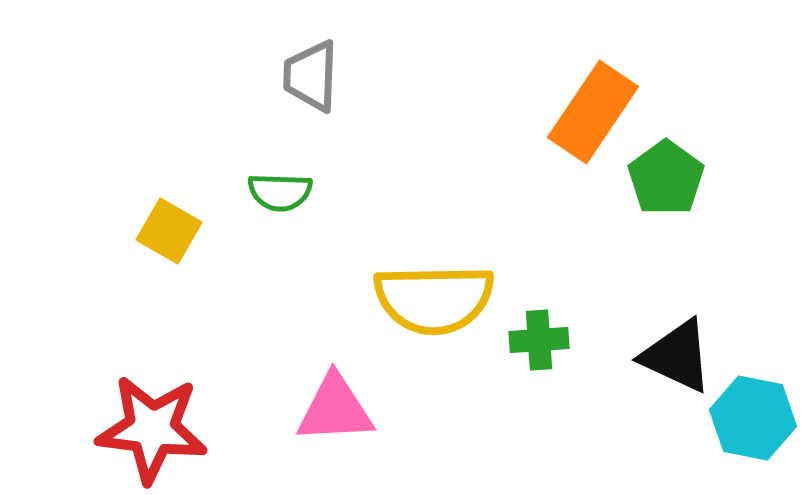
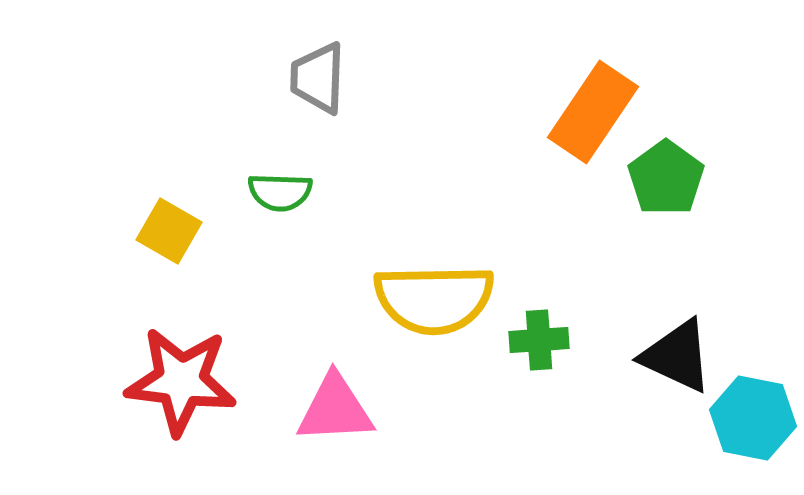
gray trapezoid: moved 7 px right, 2 px down
red star: moved 29 px right, 48 px up
